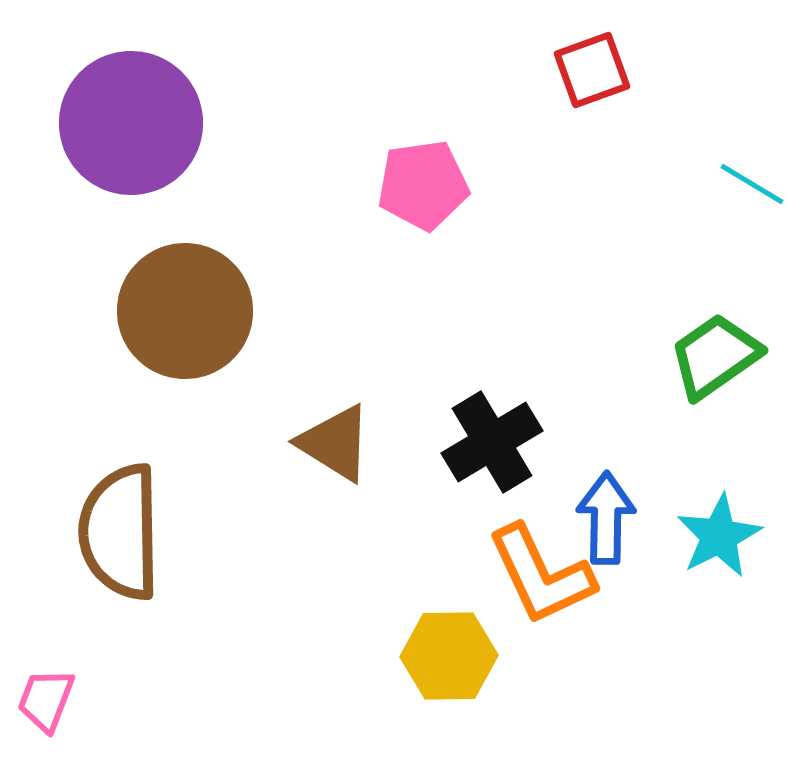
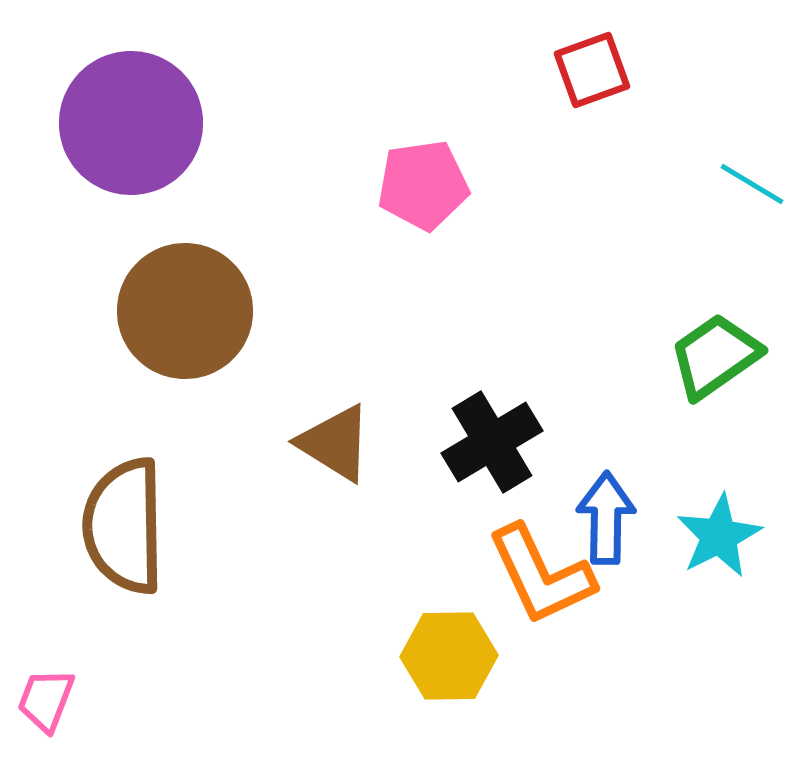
brown semicircle: moved 4 px right, 6 px up
